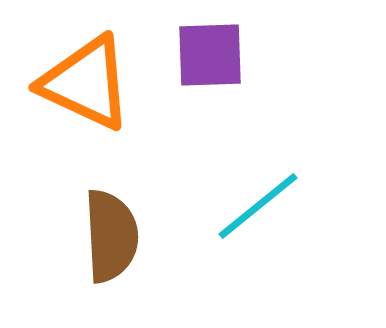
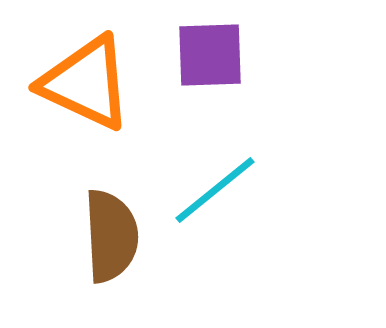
cyan line: moved 43 px left, 16 px up
